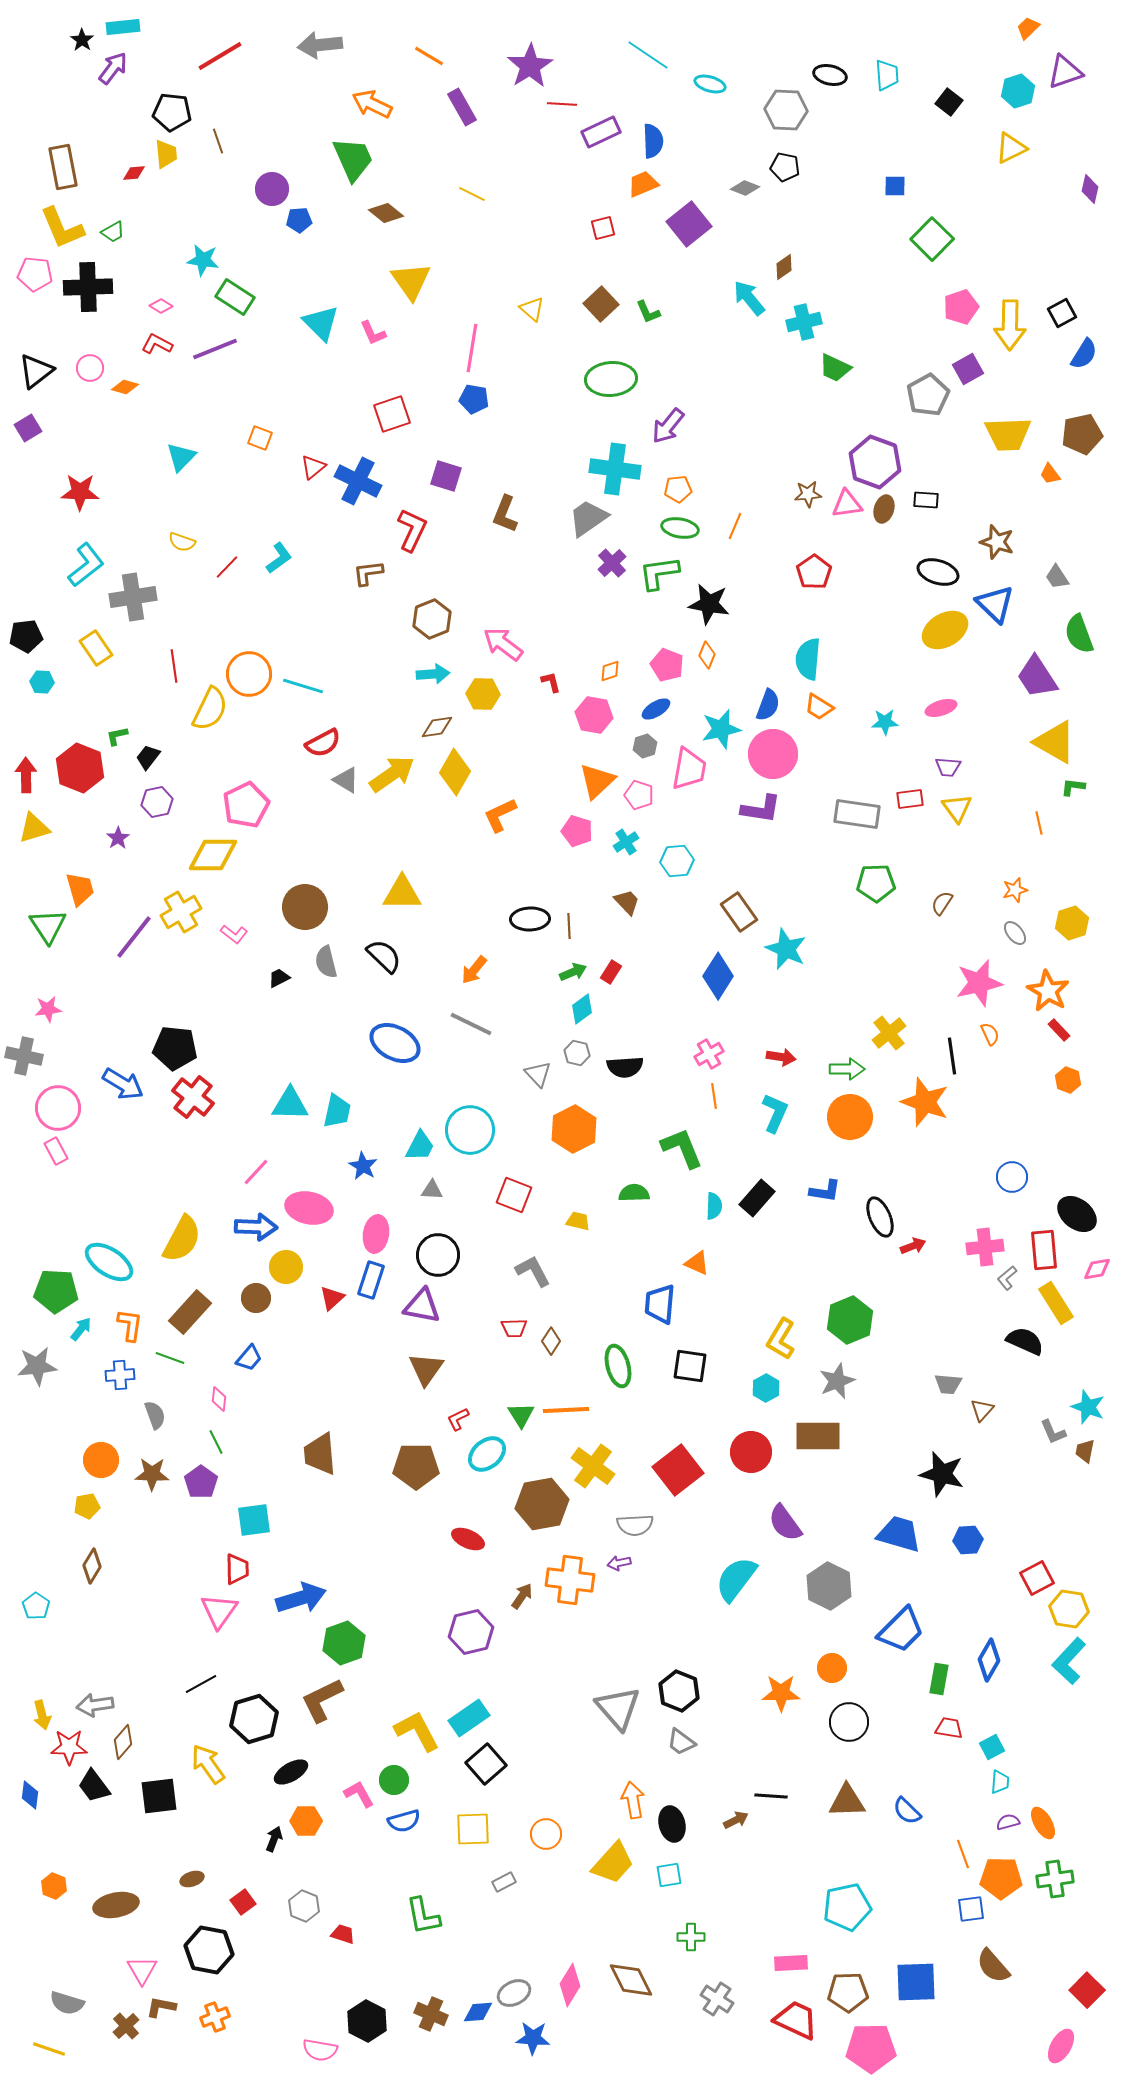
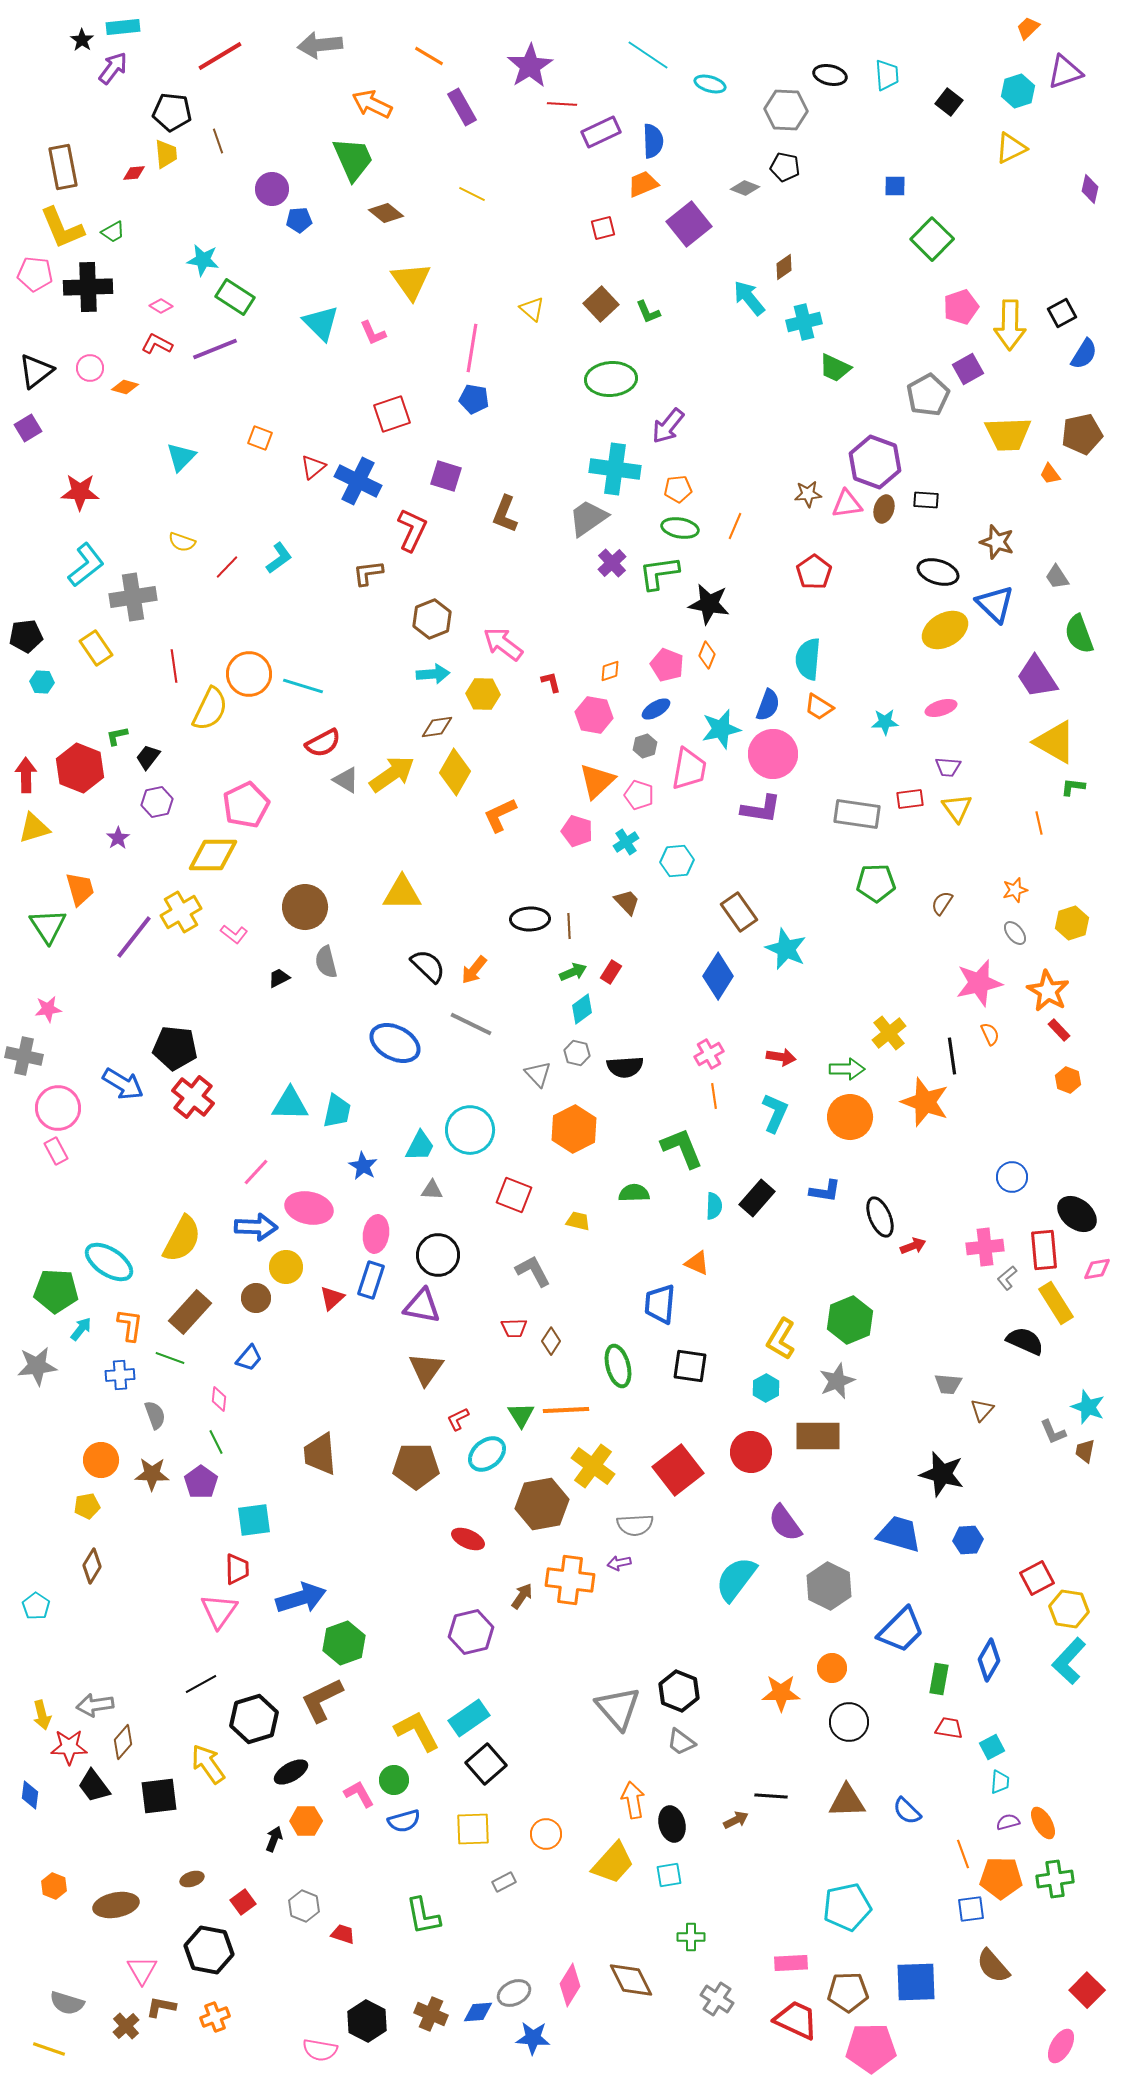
black semicircle at (384, 956): moved 44 px right, 10 px down
